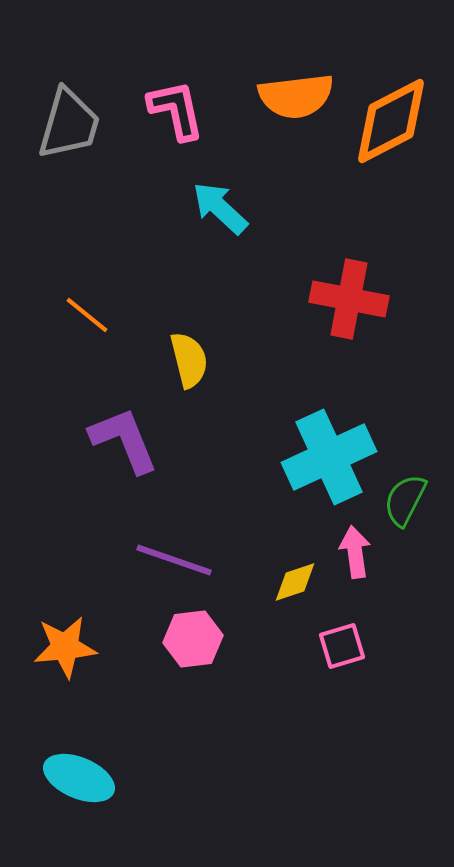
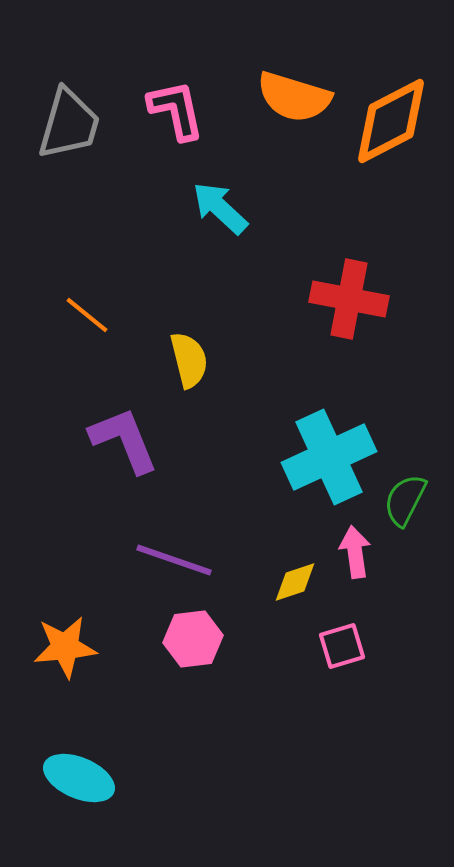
orange semicircle: moved 2 px left, 1 px down; rotated 24 degrees clockwise
